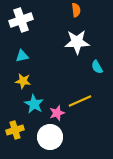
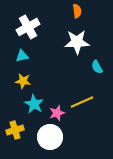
orange semicircle: moved 1 px right, 1 px down
white cross: moved 7 px right, 7 px down; rotated 10 degrees counterclockwise
yellow line: moved 2 px right, 1 px down
